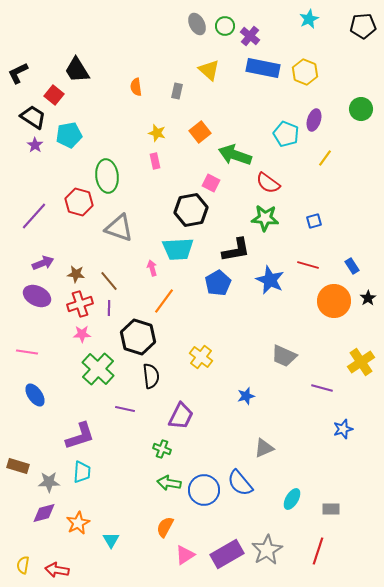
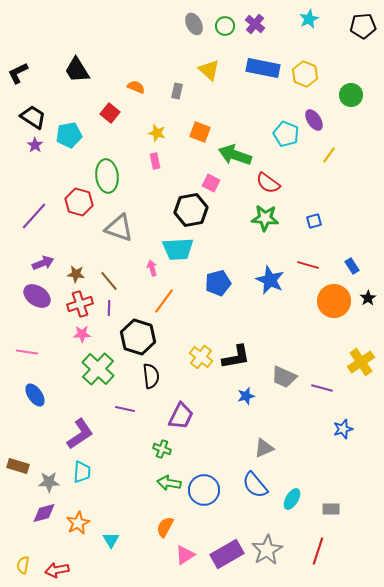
gray ellipse at (197, 24): moved 3 px left
purple cross at (250, 36): moved 5 px right, 12 px up
yellow hexagon at (305, 72): moved 2 px down
orange semicircle at (136, 87): rotated 120 degrees clockwise
red square at (54, 95): moved 56 px right, 18 px down
green circle at (361, 109): moved 10 px left, 14 px up
purple ellipse at (314, 120): rotated 50 degrees counterclockwise
orange square at (200, 132): rotated 30 degrees counterclockwise
yellow line at (325, 158): moved 4 px right, 3 px up
black L-shape at (236, 250): moved 107 px down
blue pentagon at (218, 283): rotated 15 degrees clockwise
purple ellipse at (37, 296): rotated 8 degrees clockwise
gray trapezoid at (284, 356): moved 21 px down
purple L-shape at (80, 436): moved 2 px up; rotated 16 degrees counterclockwise
blue semicircle at (240, 483): moved 15 px right, 2 px down
red arrow at (57, 570): rotated 20 degrees counterclockwise
